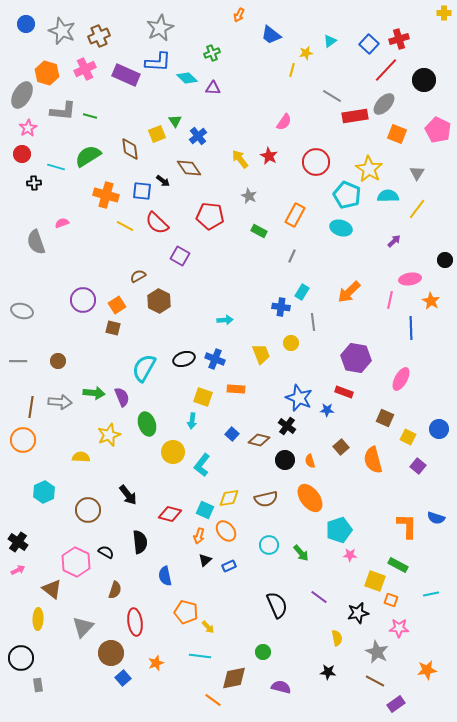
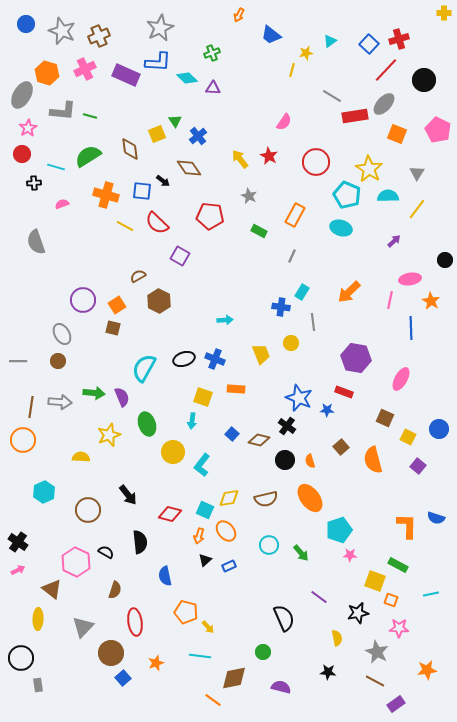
pink semicircle at (62, 223): moved 19 px up
gray ellipse at (22, 311): moved 40 px right, 23 px down; rotated 45 degrees clockwise
black semicircle at (277, 605): moved 7 px right, 13 px down
